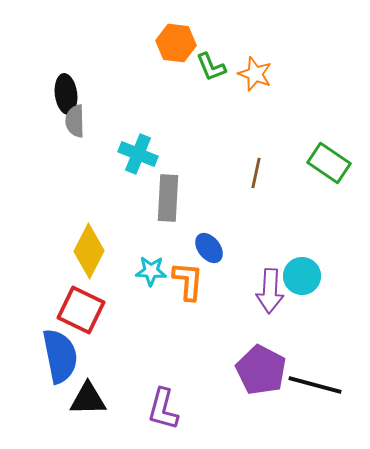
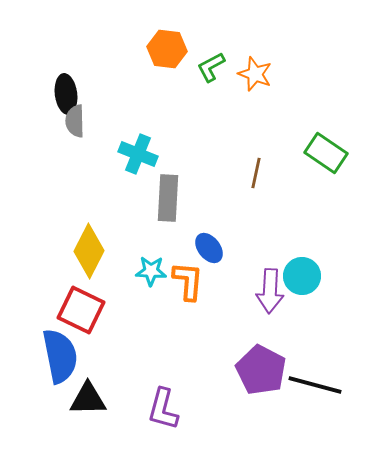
orange hexagon: moved 9 px left, 6 px down
green L-shape: rotated 84 degrees clockwise
green rectangle: moved 3 px left, 10 px up
